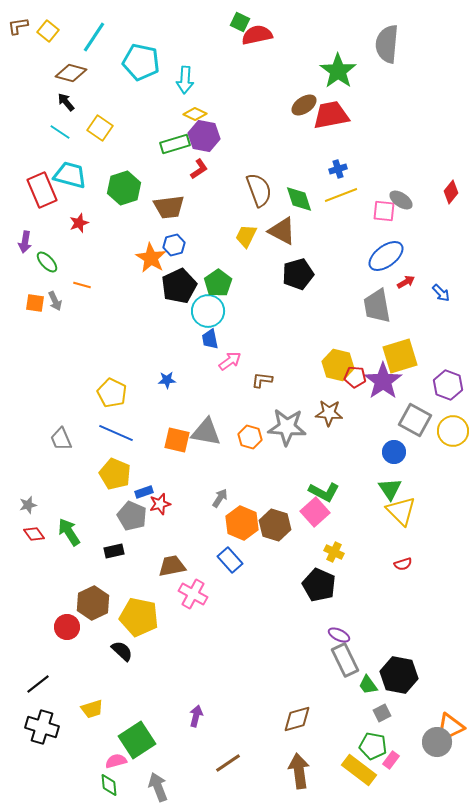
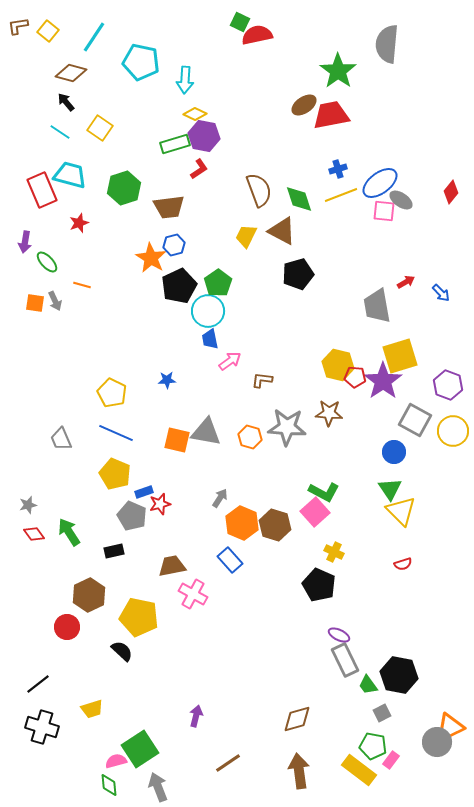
blue ellipse at (386, 256): moved 6 px left, 73 px up
brown hexagon at (93, 603): moved 4 px left, 8 px up
green square at (137, 740): moved 3 px right, 9 px down
